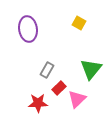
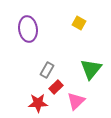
red rectangle: moved 3 px left, 1 px up
pink triangle: moved 1 px left, 2 px down
